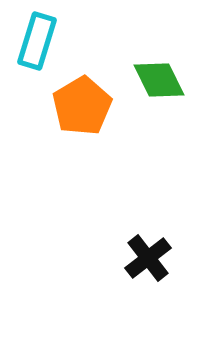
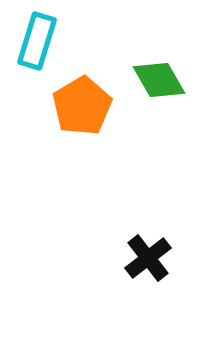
green diamond: rotated 4 degrees counterclockwise
